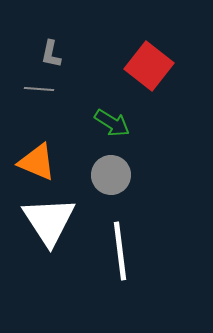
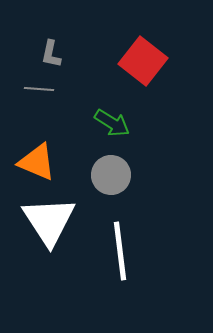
red square: moved 6 px left, 5 px up
